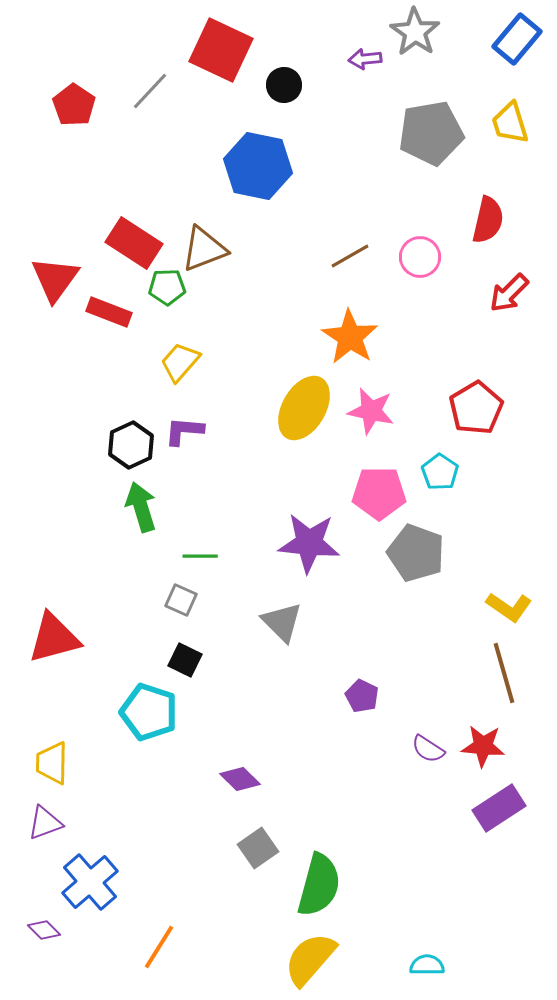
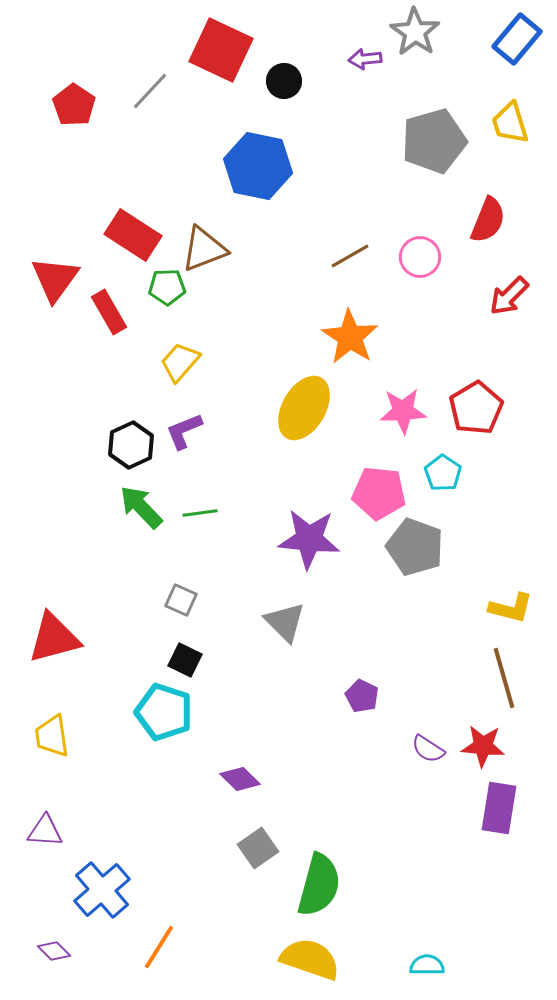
black circle at (284, 85): moved 4 px up
gray pentagon at (431, 133): moved 3 px right, 8 px down; rotated 6 degrees counterclockwise
red semicircle at (488, 220): rotated 9 degrees clockwise
red rectangle at (134, 243): moved 1 px left, 8 px up
red arrow at (509, 293): moved 3 px down
red rectangle at (109, 312): rotated 39 degrees clockwise
pink star at (371, 411): moved 32 px right; rotated 15 degrees counterclockwise
purple L-shape at (184, 431): rotated 27 degrees counterclockwise
cyan pentagon at (440, 472): moved 3 px right, 1 px down
pink pentagon at (379, 493): rotated 6 degrees clockwise
green arrow at (141, 507): rotated 27 degrees counterclockwise
purple star at (309, 543): moved 4 px up
gray pentagon at (416, 553): moved 1 px left, 6 px up
green line at (200, 556): moved 43 px up; rotated 8 degrees counterclockwise
yellow L-shape at (509, 607): moved 2 px right, 1 px down; rotated 21 degrees counterclockwise
gray triangle at (282, 622): moved 3 px right
brown line at (504, 673): moved 5 px down
cyan pentagon at (149, 712): moved 15 px right
yellow trapezoid at (52, 763): moved 27 px up; rotated 9 degrees counterclockwise
purple rectangle at (499, 808): rotated 48 degrees counterclockwise
purple triangle at (45, 823): moved 8 px down; rotated 24 degrees clockwise
blue cross at (90, 882): moved 12 px right, 8 px down
purple diamond at (44, 930): moved 10 px right, 21 px down
yellow semicircle at (310, 959): rotated 68 degrees clockwise
